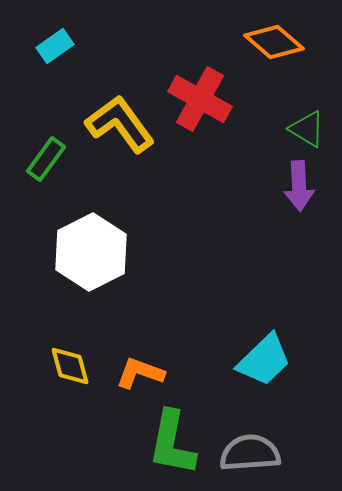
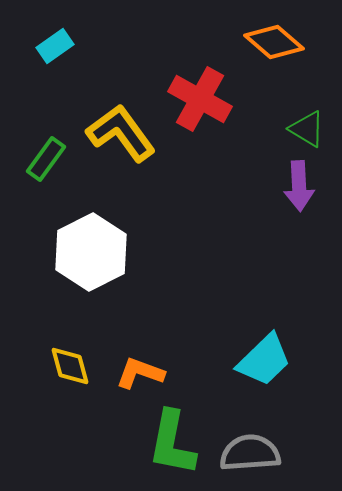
yellow L-shape: moved 1 px right, 9 px down
